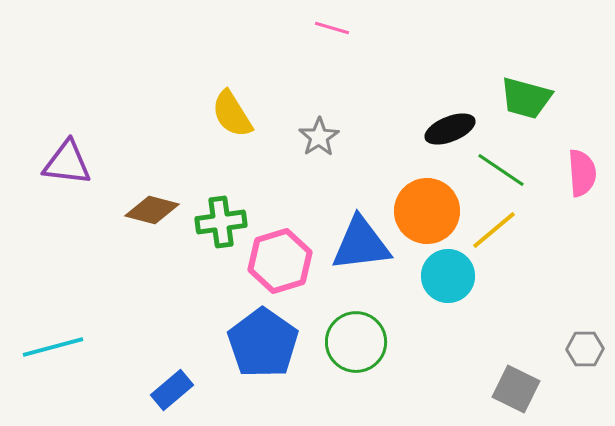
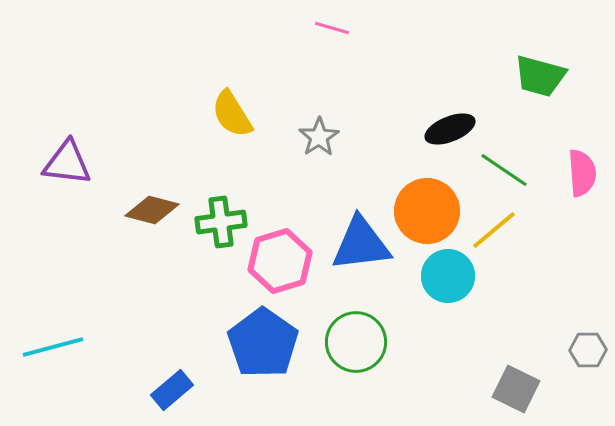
green trapezoid: moved 14 px right, 22 px up
green line: moved 3 px right
gray hexagon: moved 3 px right, 1 px down
